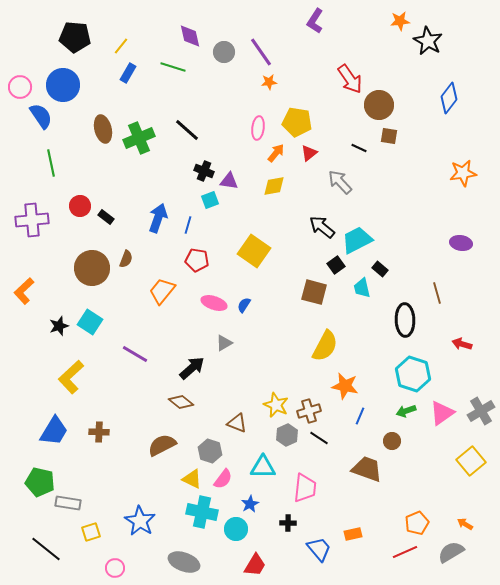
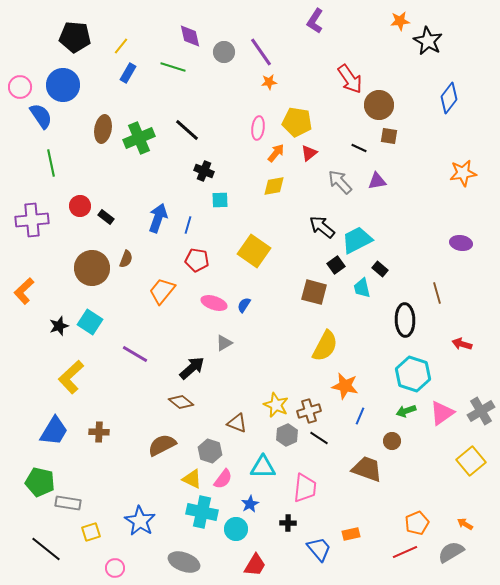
brown ellipse at (103, 129): rotated 24 degrees clockwise
purple triangle at (229, 181): moved 148 px right; rotated 18 degrees counterclockwise
cyan square at (210, 200): moved 10 px right; rotated 18 degrees clockwise
orange rectangle at (353, 534): moved 2 px left
